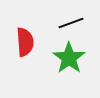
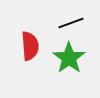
red semicircle: moved 5 px right, 4 px down
